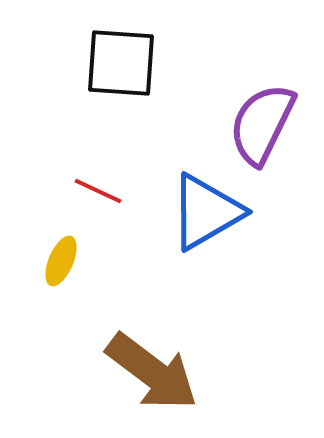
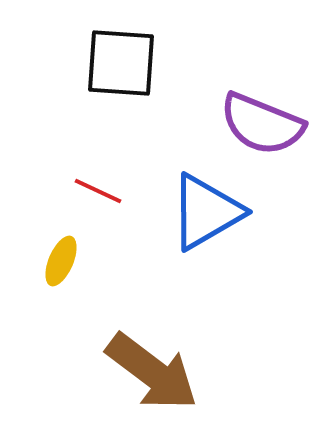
purple semicircle: rotated 94 degrees counterclockwise
